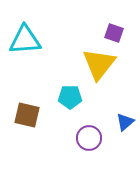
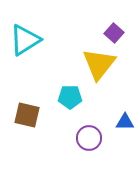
purple square: rotated 24 degrees clockwise
cyan triangle: rotated 28 degrees counterclockwise
blue triangle: rotated 42 degrees clockwise
